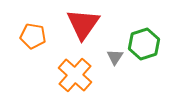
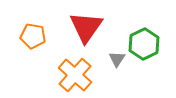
red triangle: moved 3 px right, 3 px down
green hexagon: rotated 8 degrees counterclockwise
gray triangle: moved 2 px right, 2 px down
